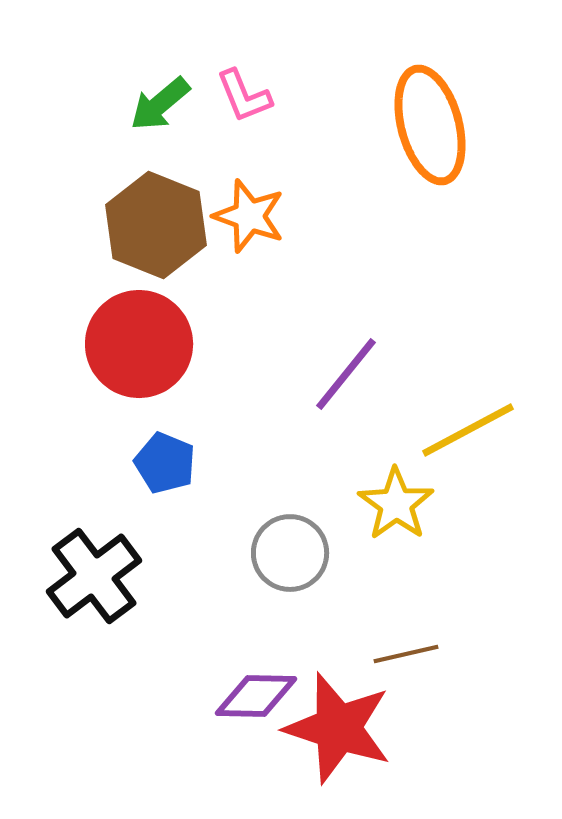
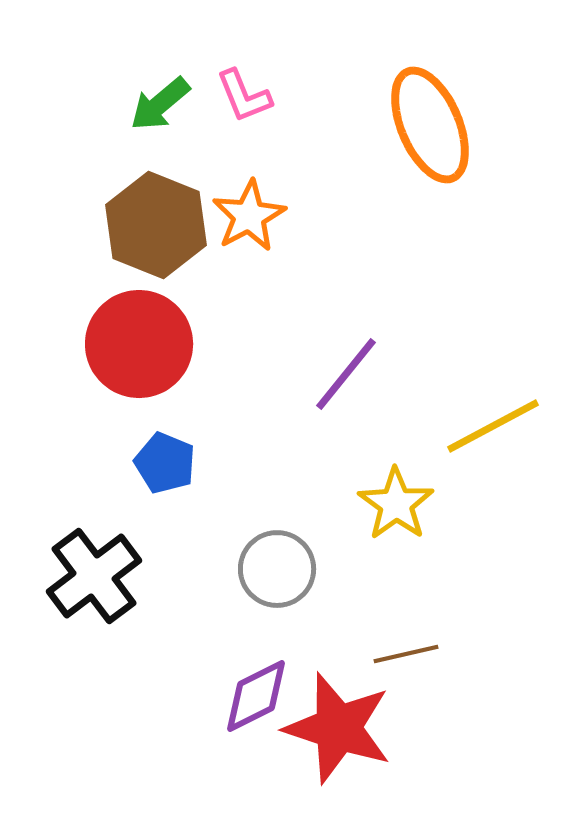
orange ellipse: rotated 8 degrees counterclockwise
orange star: rotated 24 degrees clockwise
yellow line: moved 25 px right, 4 px up
gray circle: moved 13 px left, 16 px down
purple diamond: rotated 28 degrees counterclockwise
